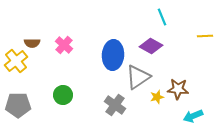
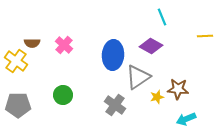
yellow cross: rotated 15 degrees counterclockwise
cyan arrow: moved 7 px left, 3 px down
